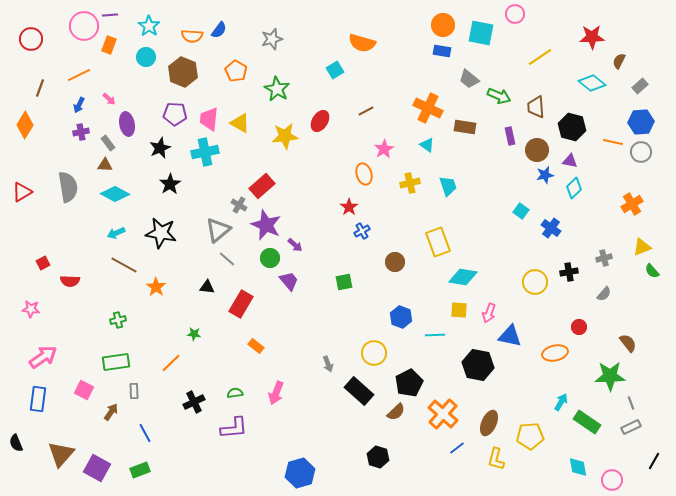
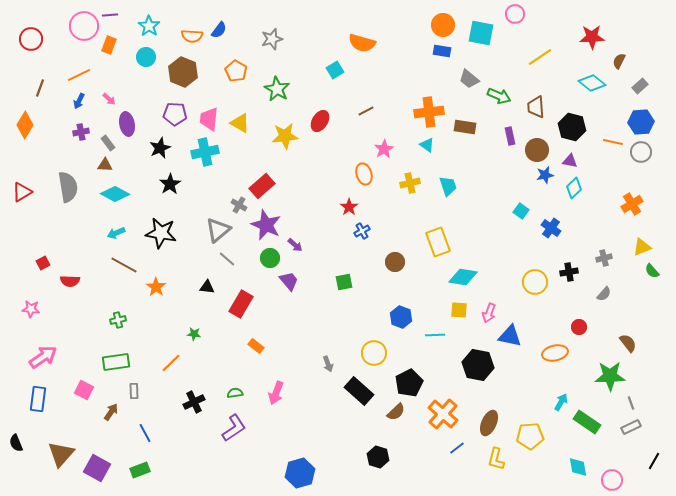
blue arrow at (79, 105): moved 4 px up
orange cross at (428, 108): moved 1 px right, 4 px down; rotated 32 degrees counterclockwise
purple L-shape at (234, 428): rotated 28 degrees counterclockwise
